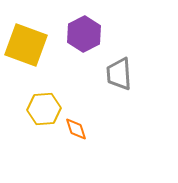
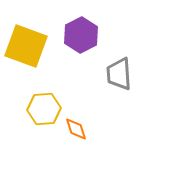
purple hexagon: moved 3 px left, 1 px down
yellow square: moved 1 px down
